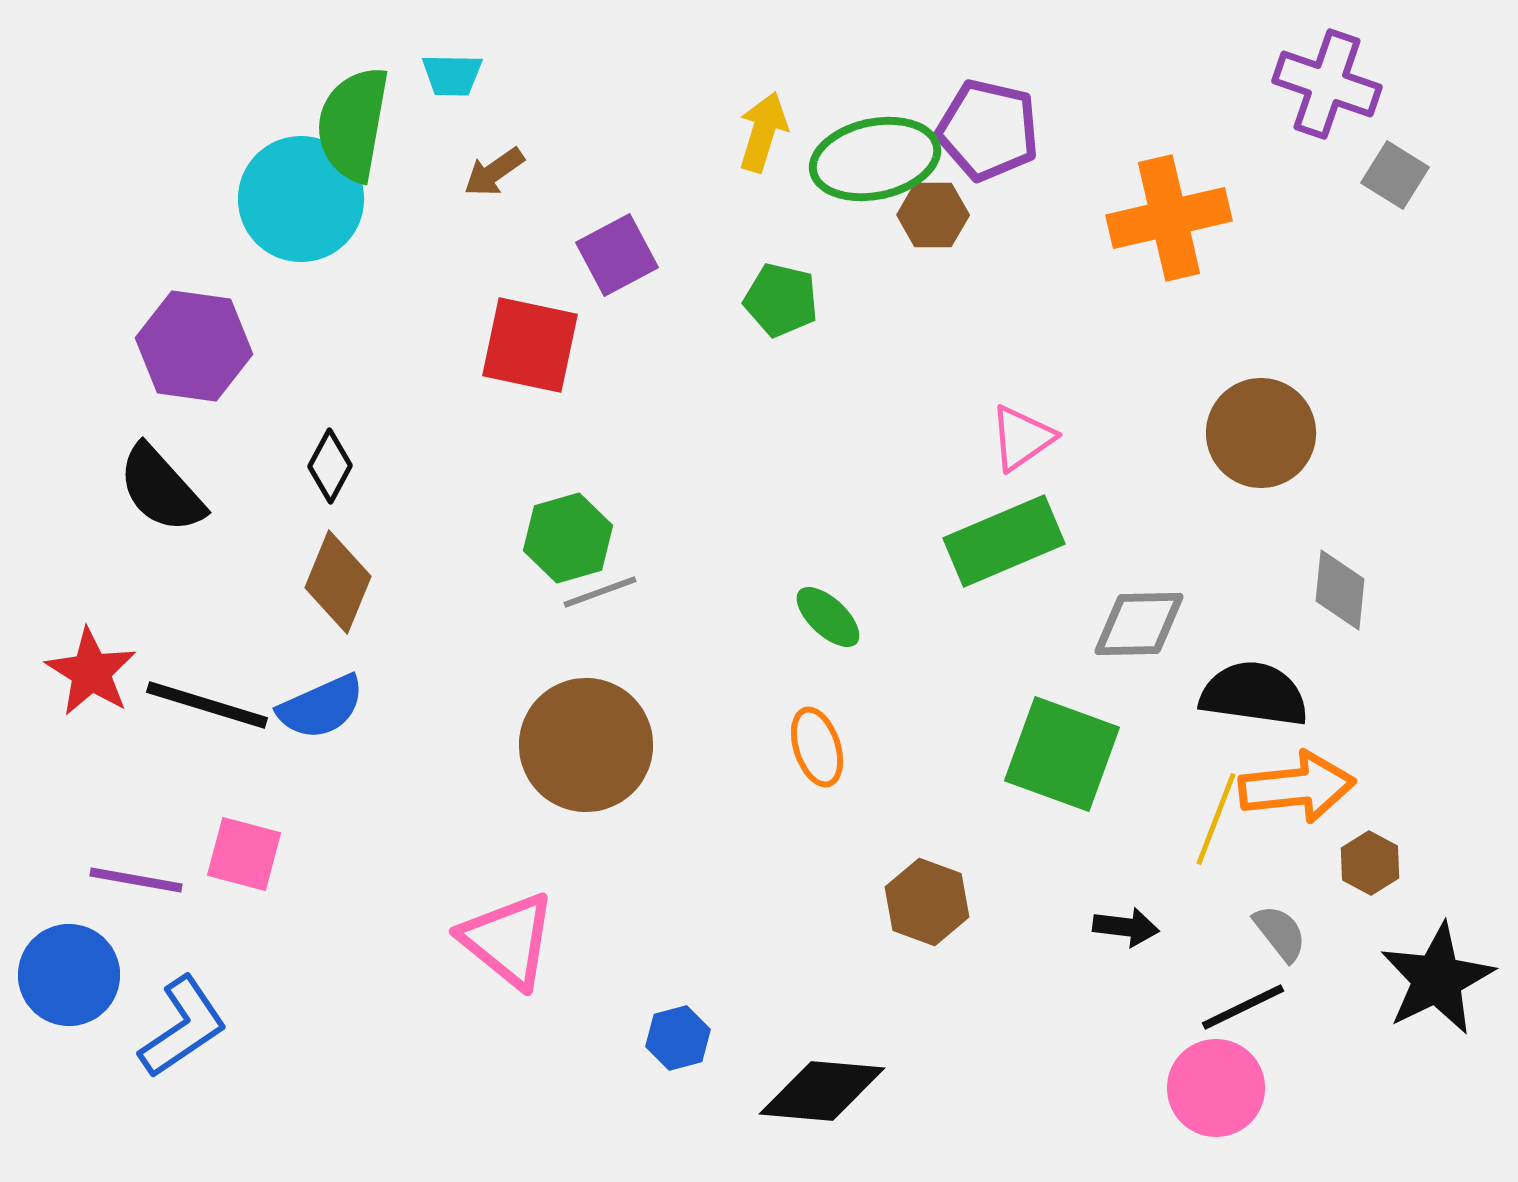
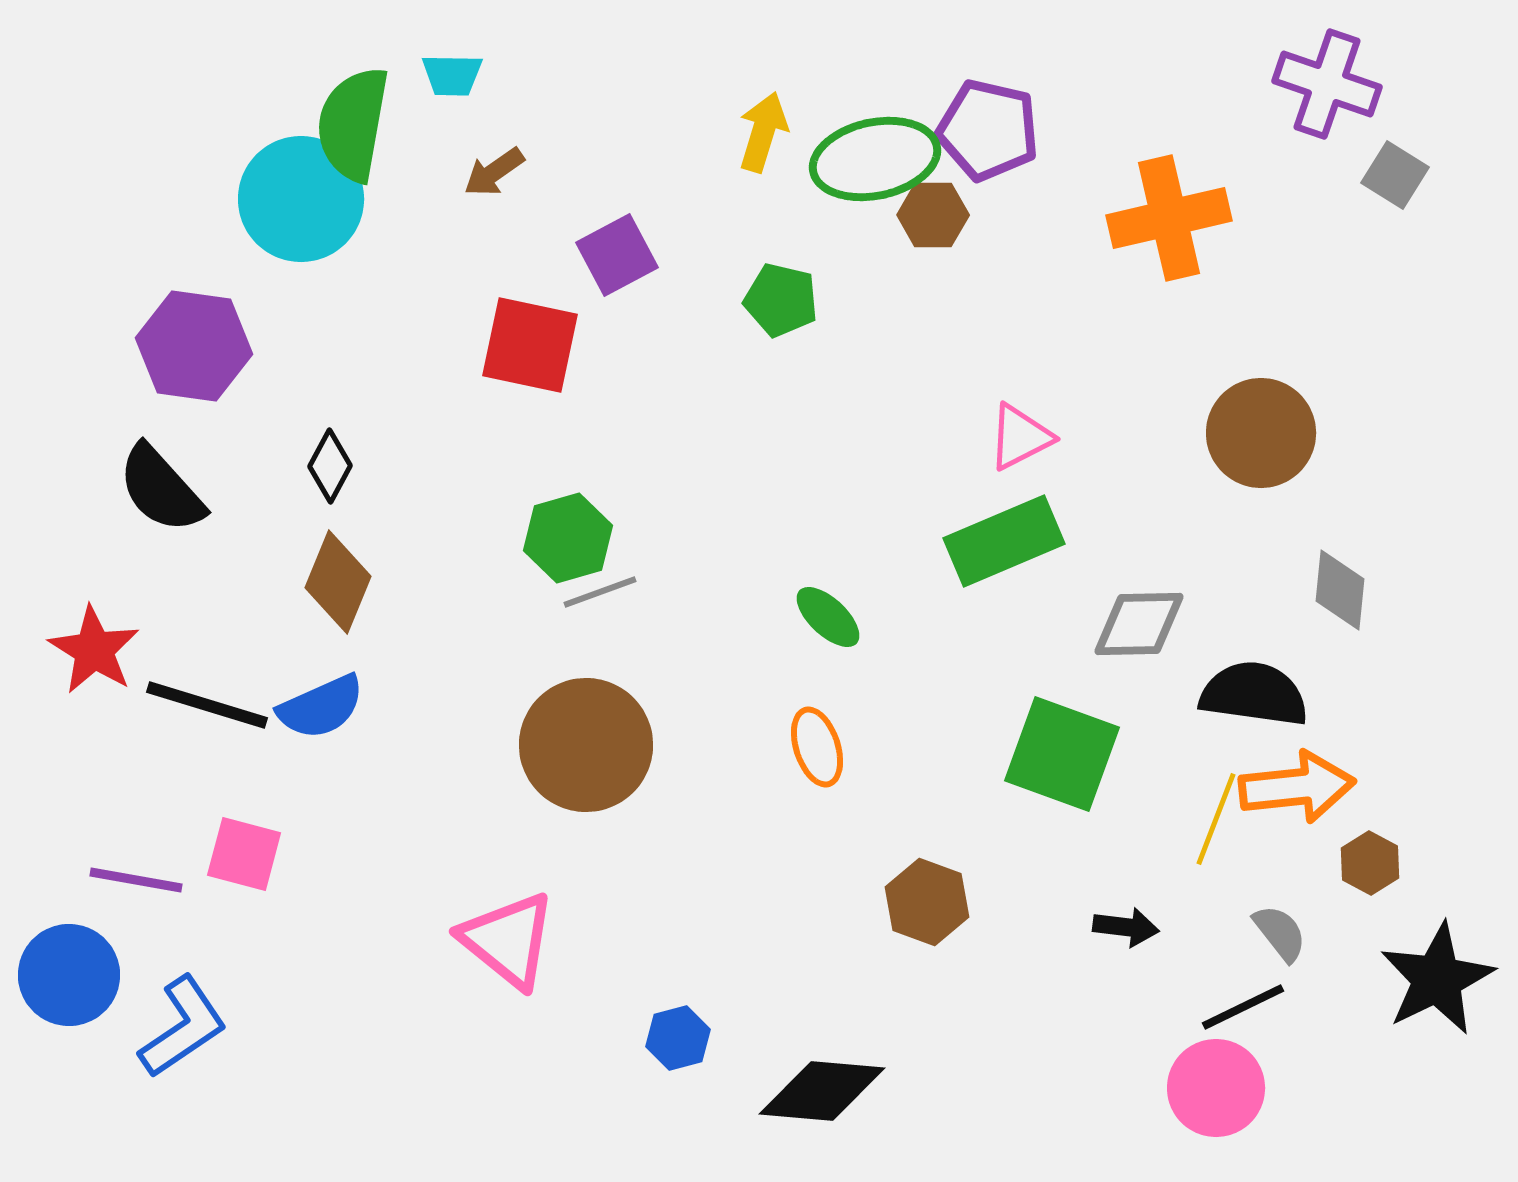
pink triangle at (1022, 438): moved 2 px left, 1 px up; rotated 8 degrees clockwise
red star at (91, 672): moved 3 px right, 22 px up
